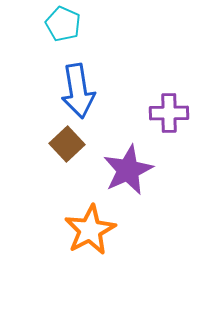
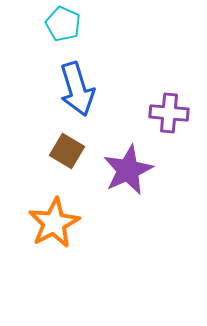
blue arrow: moved 1 px left, 2 px up; rotated 8 degrees counterclockwise
purple cross: rotated 6 degrees clockwise
brown square: moved 7 px down; rotated 16 degrees counterclockwise
orange star: moved 36 px left, 7 px up
